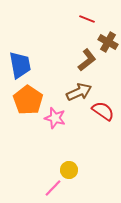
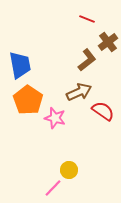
brown cross: rotated 24 degrees clockwise
